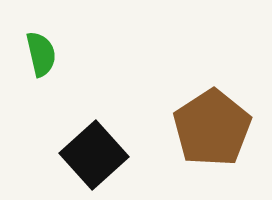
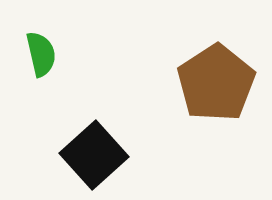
brown pentagon: moved 4 px right, 45 px up
